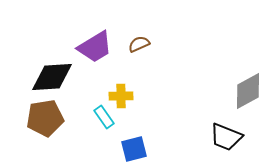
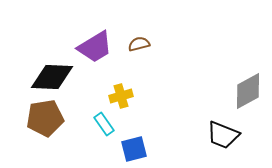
brown semicircle: rotated 10 degrees clockwise
black diamond: rotated 6 degrees clockwise
yellow cross: rotated 15 degrees counterclockwise
cyan rectangle: moved 7 px down
black trapezoid: moved 3 px left, 2 px up
